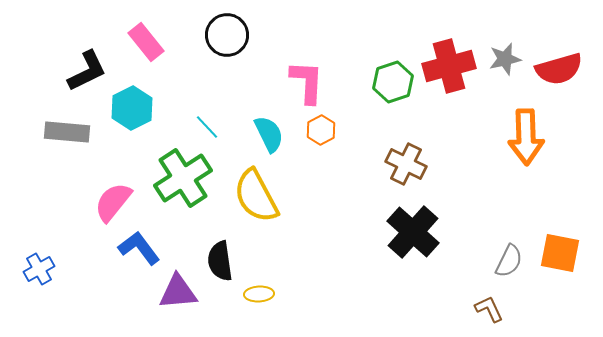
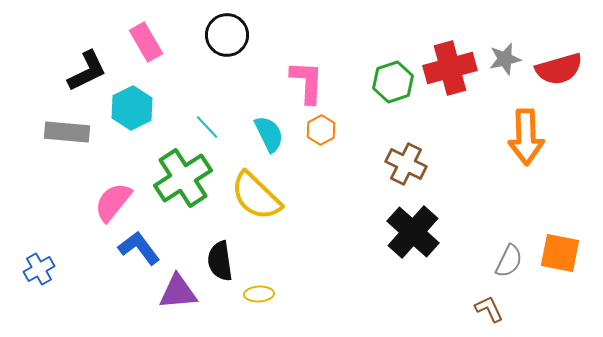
pink rectangle: rotated 9 degrees clockwise
red cross: moved 1 px right, 2 px down
yellow semicircle: rotated 18 degrees counterclockwise
